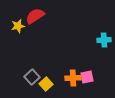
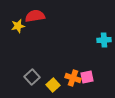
red semicircle: rotated 24 degrees clockwise
orange cross: rotated 21 degrees clockwise
yellow square: moved 7 px right, 1 px down
